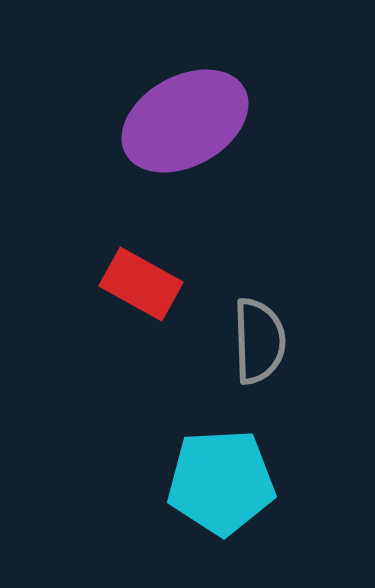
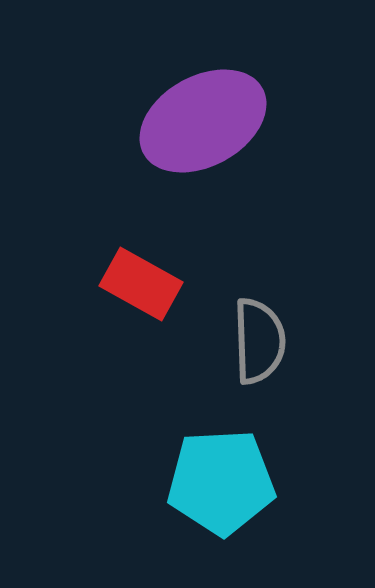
purple ellipse: moved 18 px right
